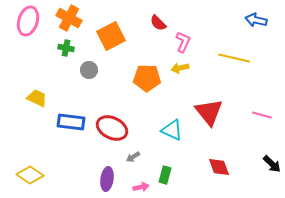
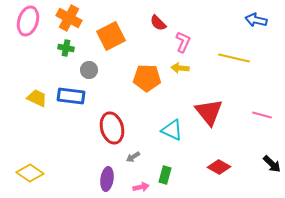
yellow arrow: rotated 18 degrees clockwise
blue rectangle: moved 26 px up
red ellipse: rotated 48 degrees clockwise
red diamond: rotated 40 degrees counterclockwise
yellow diamond: moved 2 px up
